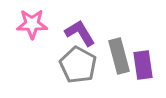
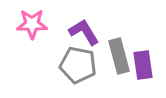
purple L-shape: moved 4 px right, 1 px up
gray pentagon: rotated 18 degrees counterclockwise
